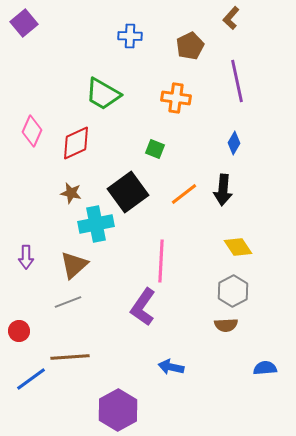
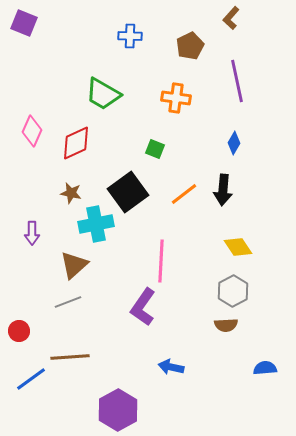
purple square: rotated 28 degrees counterclockwise
purple arrow: moved 6 px right, 24 px up
